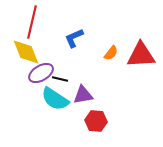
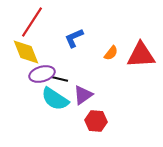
red line: rotated 20 degrees clockwise
purple ellipse: moved 1 px right, 1 px down; rotated 15 degrees clockwise
purple triangle: rotated 25 degrees counterclockwise
